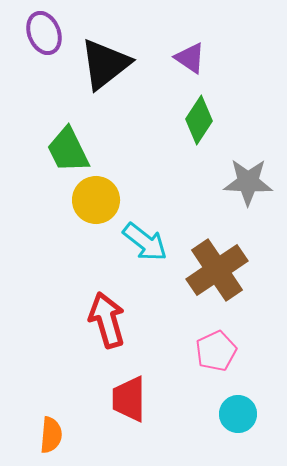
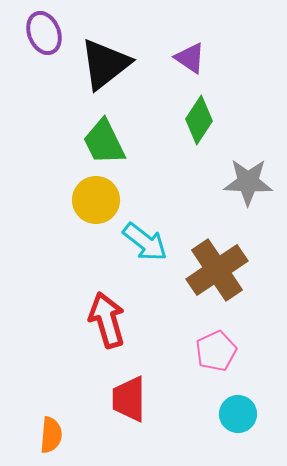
green trapezoid: moved 36 px right, 8 px up
